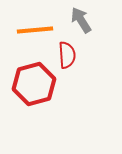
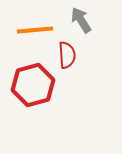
red hexagon: moved 1 px left, 1 px down
